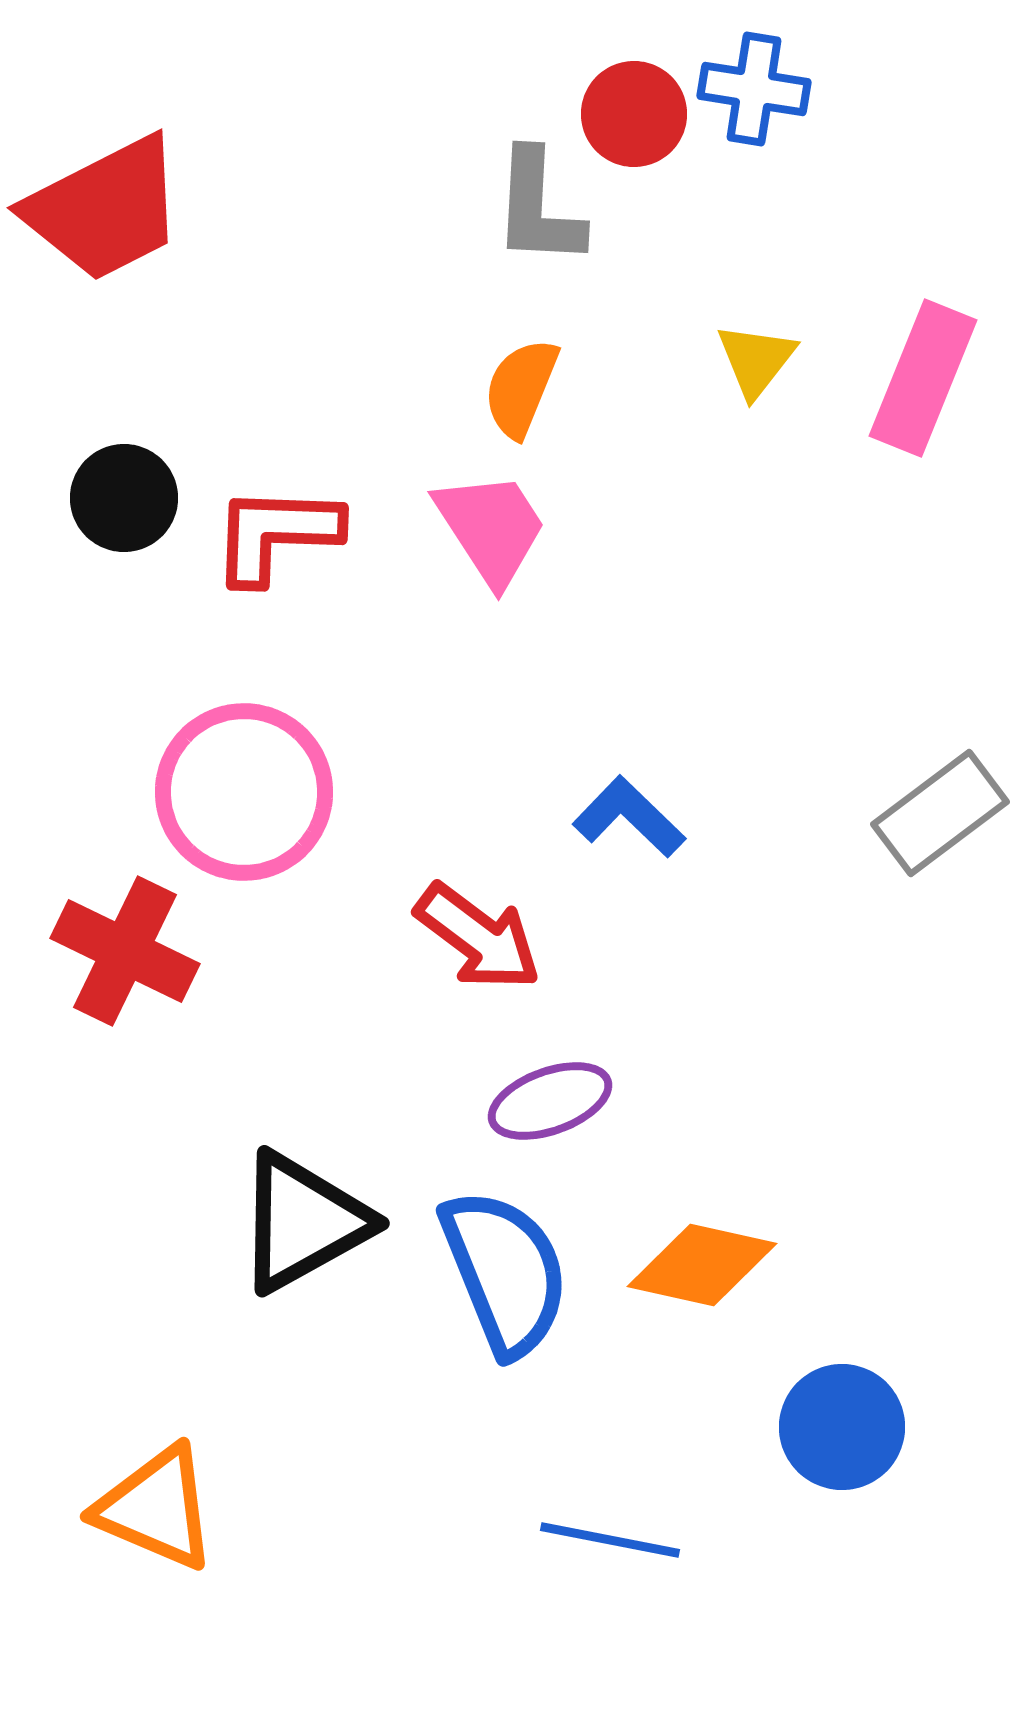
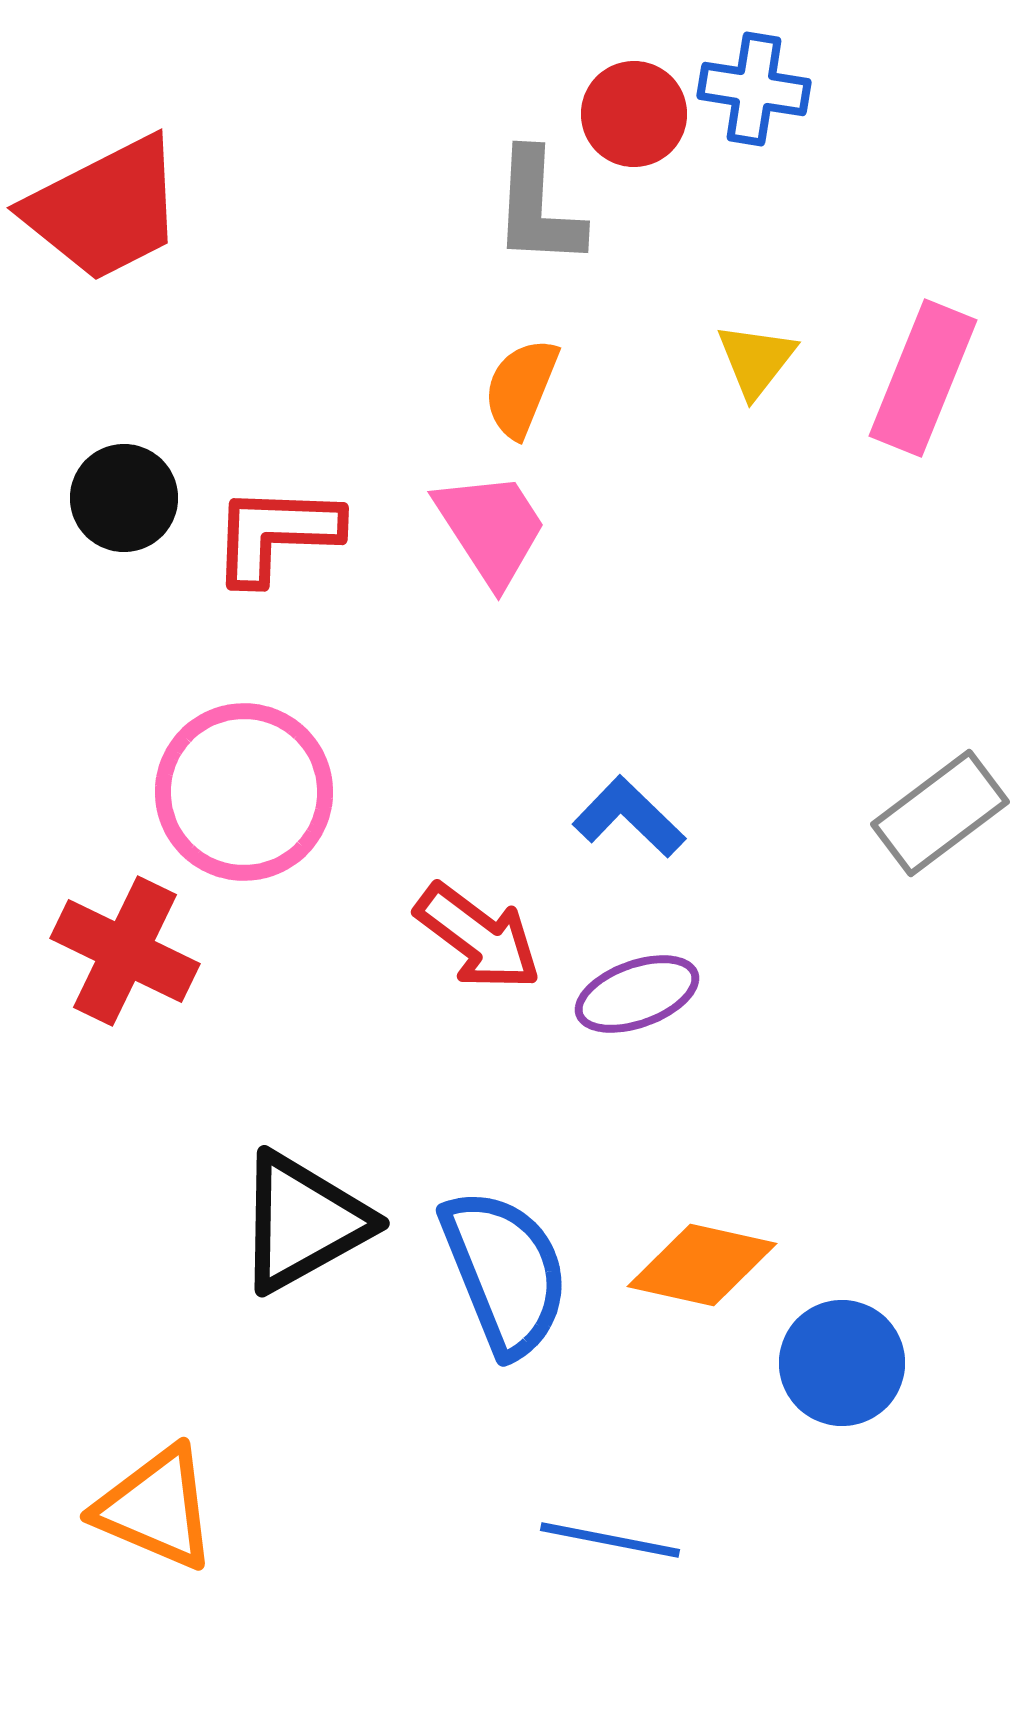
purple ellipse: moved 87 px right, 107 px up
blue circle: moved 64 px up
